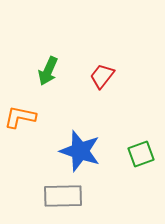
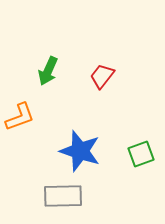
orange L-shape: rotated 148 degrees clockwise
